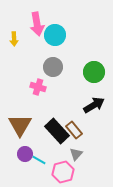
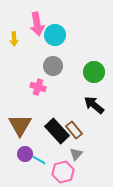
gray circle: moved 1 px up
black arrow: rotated 110 degrees counterclockwise
